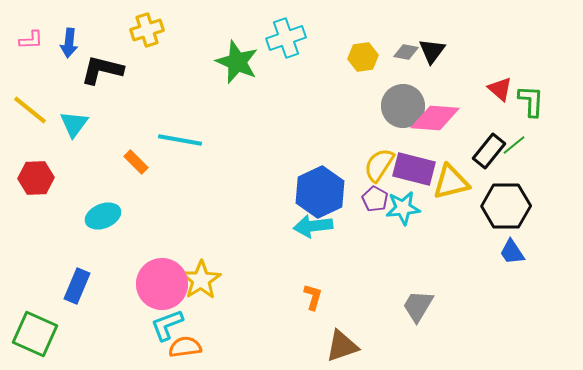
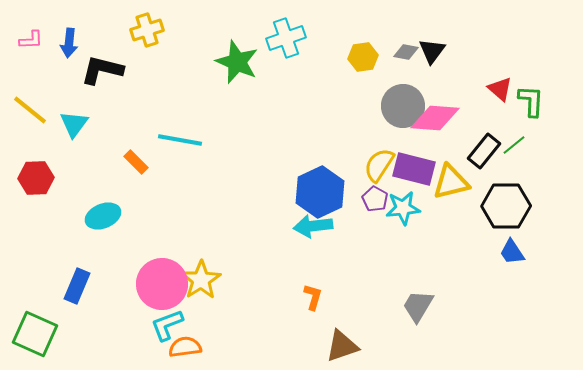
black rectangle: moved 5 px left
